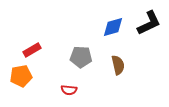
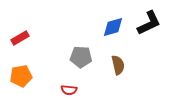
red rectangle: moved 12 px left, 12 px up
